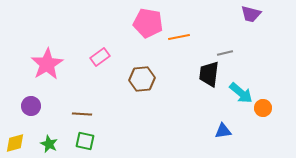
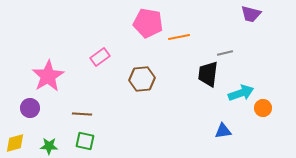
pink star: moved 1 px right, 12 px down
black trapezoid: moved 1 px left
cyan arrow: rotated 60 degrees counterclockwise
purple circle: moved 1 px left, 2 px down
green star: moved 2 px down; rotated 24 degrees counterclockwise
